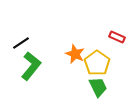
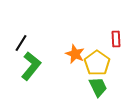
red rectangle: moved 1 px left, 2 px down; rotated 63 degrees clockwise
black line: rotated 24 degrees counterclockwise
